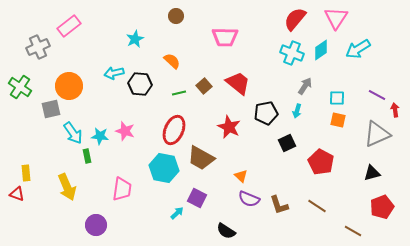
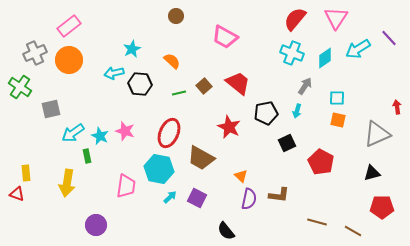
pink trapezoid at (225, 37): rotated 28 degrees clockwise
cyan star at (135, 39): moved 3 px left, 10 px down
gray cross at (38, 47): moved 3 px left, 6 px down
cyan diamond at (321, 50): moved 4 px right, 8 px down
orange circle at (69, 86): moved 26 px up
purple line at (377, 95): moved 12 px right, 57 px up; rotated 18 degrees clockwise
red arrow at (395, 110): moved 2 px right, 3 px up
red ellipse at (174, 130): moved 5 px left, 3 px down
cyan arrow at (73, 133): rotated 90 degrees clockwise
cyan star at (100, 136): rotated 18 degrees clockwise
cyan hexagon at (164, 168): moved 5 px left, 1 px down
yellow arrow at (67, 187): moved 4 px up; rotated 32 degrees clockwise
pink trapezoid at (122, 189): moved 4 px right, 3 px up
purple semicircle at (249, 199): rotated 100 degrees counterclockwise
brown L-shape at (279, 205): moved 10 px up; rotated 65 degrees counterclockwise
brown line at (317, 206): moved 16 px down; rotated 18 degrees counterclockwise
red pentagon at (382, 207): rotated 20 degrees clockwise
cyan arrow at (177, 213): moved 7 px left, 16 px up
black semicircle at (226, 231): rotated 18 degrees clockwise
